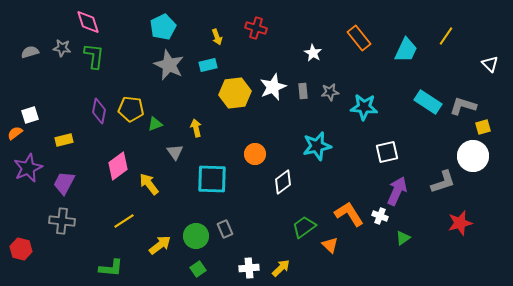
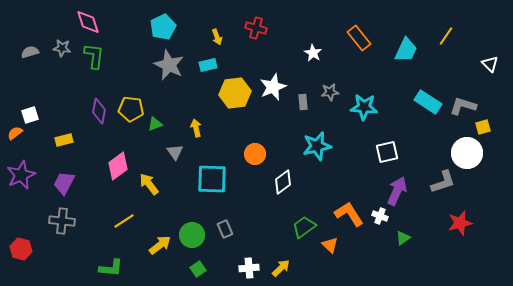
gray rectangle at (303, 91): moved 11 px down
white circle at (473, 156): moved 6 px left, 3 px up
purple star at (28, 168): moved 7 px left, 7 px down
green circle at (196, 236): moved 4 px left, 1 px up
